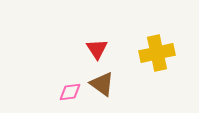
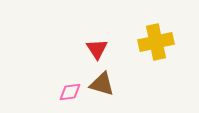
yellow cross: moved 1 px left, 11 px up
brown triangle: rotated 20 degrees counterclockwise
